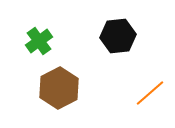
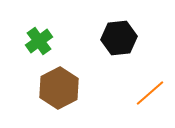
black hexagon: moved 1 px right, 2 px down
